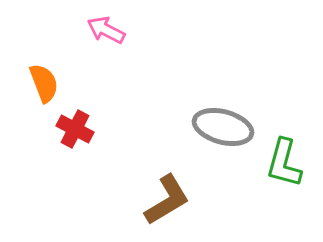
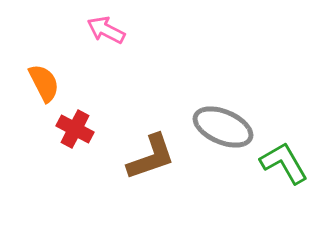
orange semicircle: rotated 6 degrees counterclockwise
gray ellipse: rotated 8 degrees clockwise
green L-shape: rotated 135 degrees clockwise
brown L-shape: moved 16 px left, 43 px up; rotated 12 degrees clockwise
